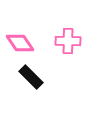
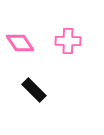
black rectangle: moved 3 px right, 13 px down
